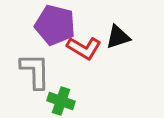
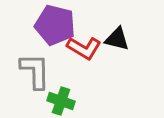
black triangle: moved 1 px left, 2 px down; rotated 32 degrees clockwise
